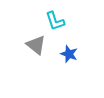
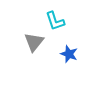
gray triangle: moved 2 px left, 3 px up; rotated 30 degrees clockwise
